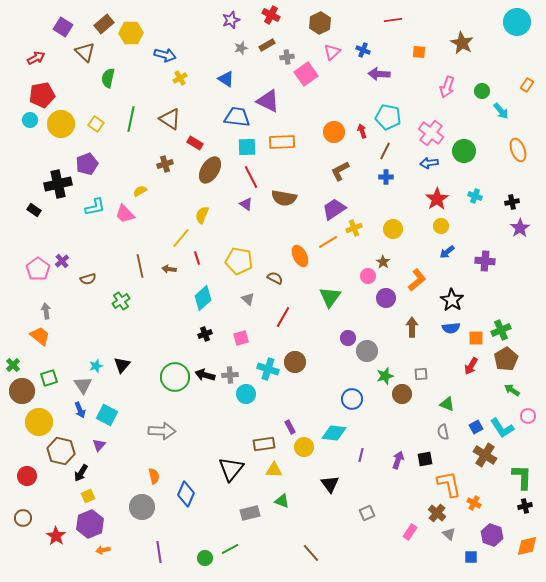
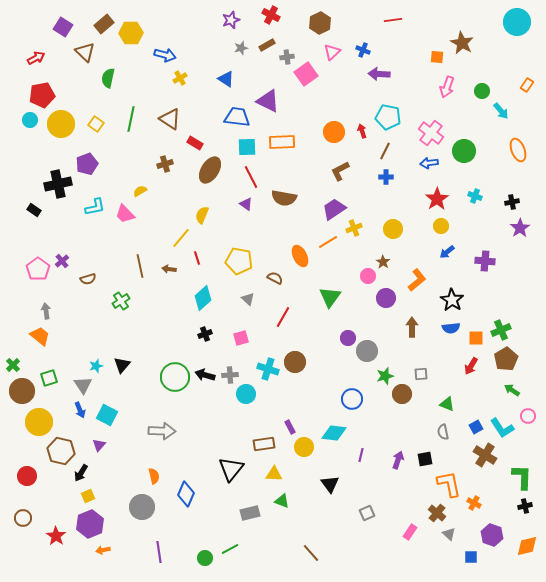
orange square at (419, 52): moved 18 px right, 5 px down
yellow triangle at (274, 470): moved 4 px down
